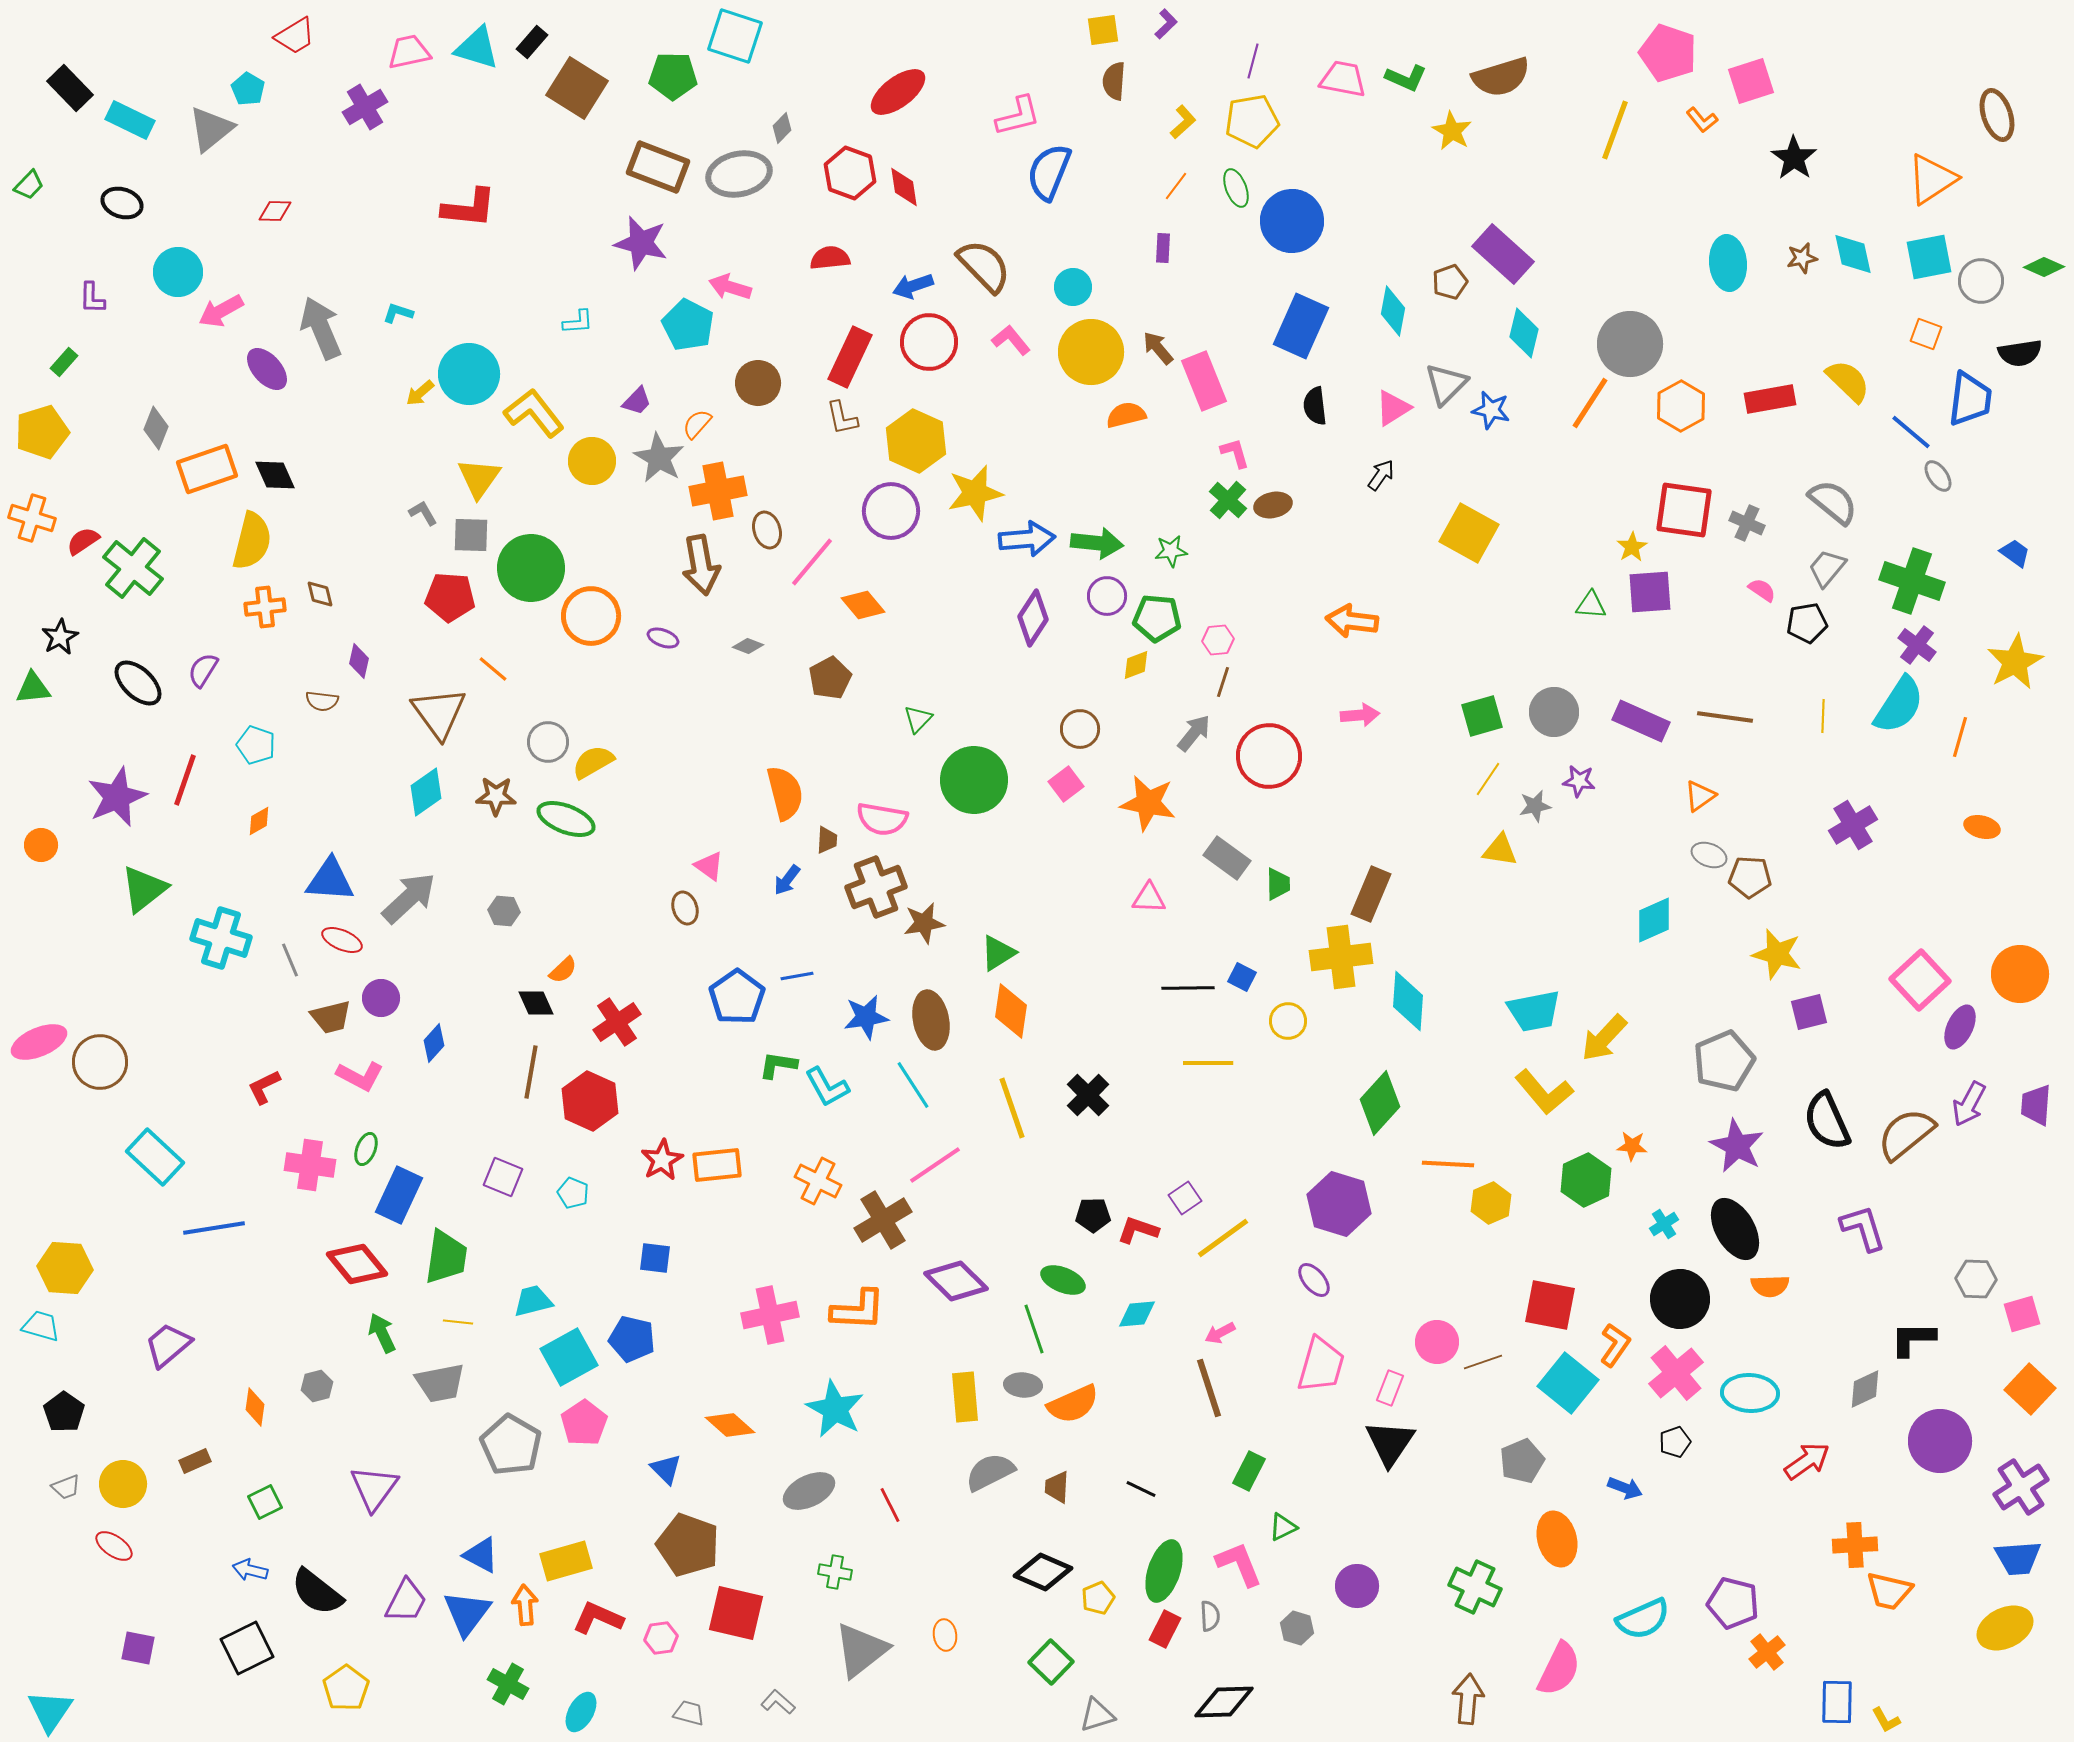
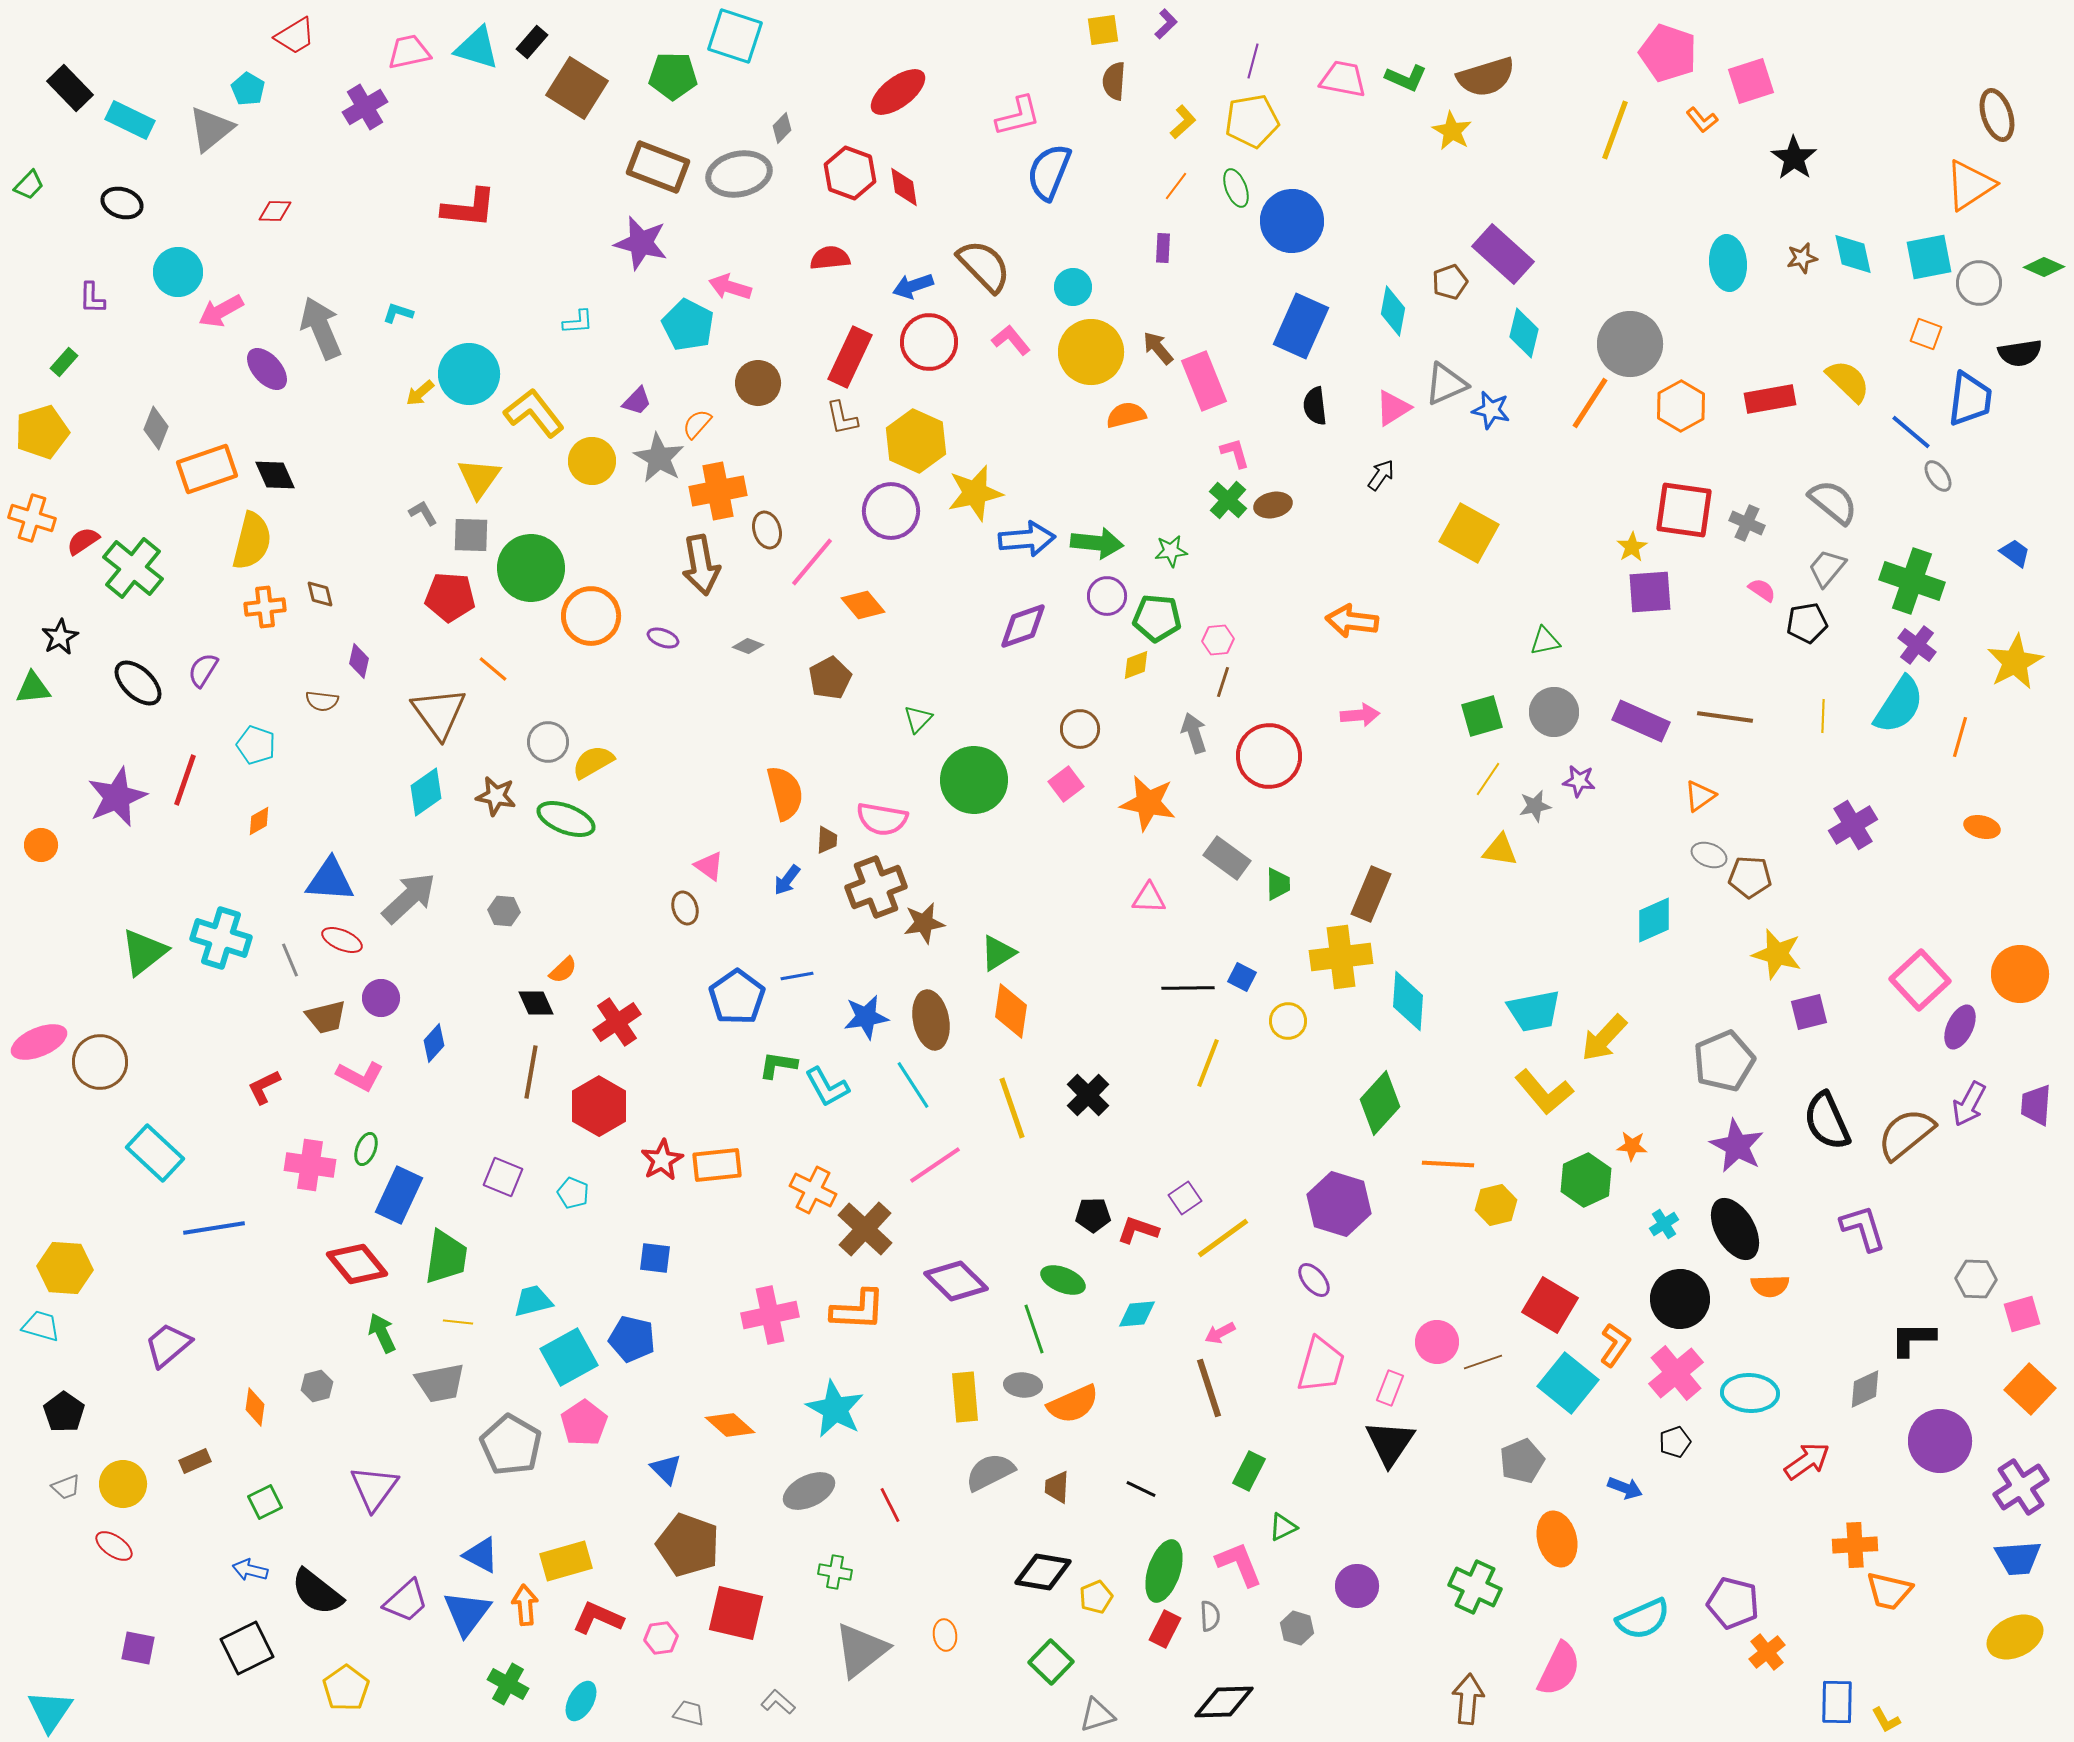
brown semicircle at (1501, 77): moved 15 px left
orange triangle at (1932, 179): moved 38 px right, 6 px down
gray circle at (1981, 281): moved 2 px left, 2 px down
gray triangle at (1446, 384): rotated 21 degrees clockwise
green triangle at (1591, 605): moved 46 px left, 36 px down; rotated 16 degrees counterclockwise
purple diamond at (1033, 618): moved 10 px left, 8 px down; rotated 38 degrees clockwise
gray arrow at (1194, 733): rotated 57 degrees counterclockwise
brown star at (496, 796): rotated 9 degrees clockwise
green triangle at (144, 889): moved 63 px down
brown trapezoid at (331, 1017): moved 5 px left
yellow line at (1208, 1063): rotated 69 degrees counterclockwise
red hexagon at (590, 1101): moved 9 px right, 5 px down; rotated 6 degrees clockwise
cyan rectangle at (155, 1157): moved 4 px up
orange cross at (818, 1181): moved 5 px left, 9 px down
yellow hexagon at (1491, 1203): moved 5 px right, 2 px down; rotated 9 degrees clockwise
brown cross at (883, 1220): moved 18 px left, 9 px down; rotated 16 degrees counterclockwise
red square at (1550, 1305): rotated 20 degrees clockwise
black diamond at (1043, 1572): rotated 14 degrees counterclockwise
yellow pentagon at (1098, 1598): moved 2 px left, 1 px up
purple trapezoid at (406, 1601): rotated 21 degrees clockwise
yellow ellipse at (2005, 1628): moved 10 px right, 9 px down
cyan ellipse at (581, 1712): moved 11 px up
